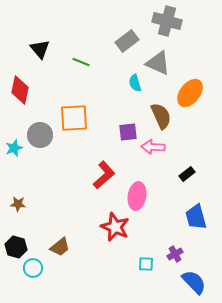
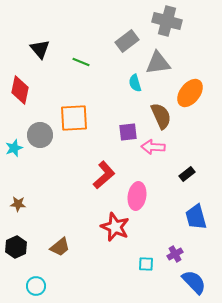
gray triangle: rotated 32 degrees counterclockwise
black hexagon: rotated 20 degrees clockwise
cyan circle: moved 3 px right, 18 px down
